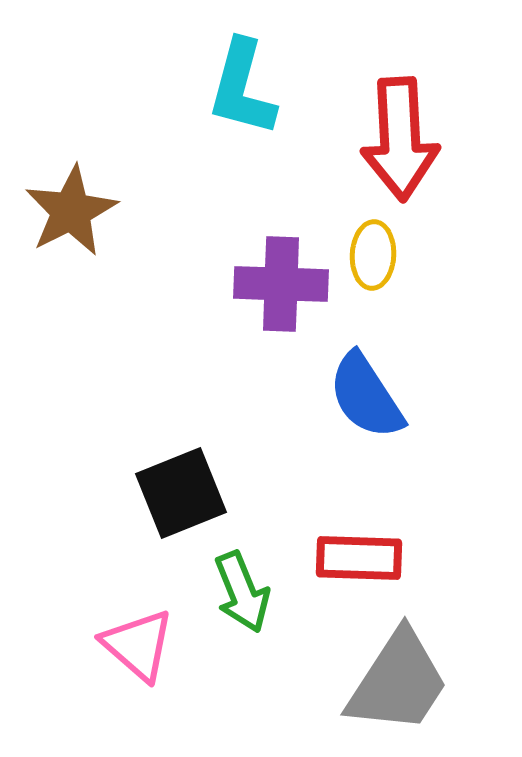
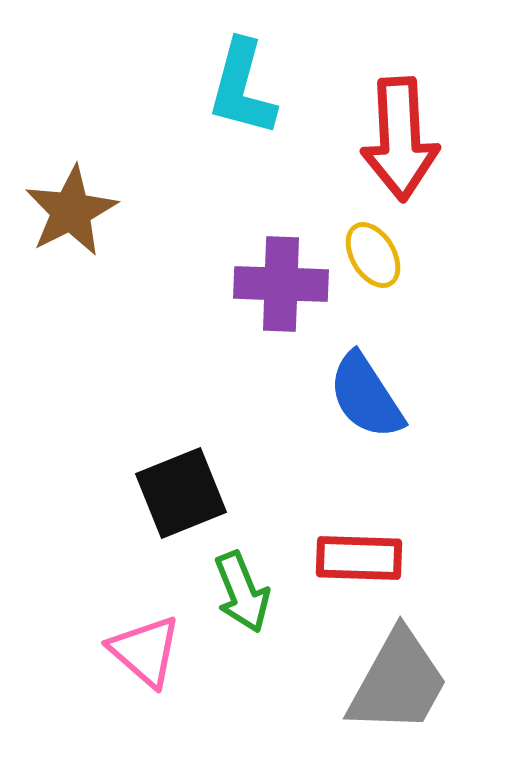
yellow ellipse: rotated 34 degrees counterclockwise
pink triangle: moved 7 px right, 6 px down
gray trapezoid: rotated 4 degrees counterclockwise
